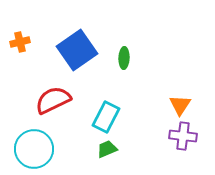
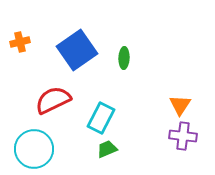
cyan rectangle: moved 5 px left, 1 px down
